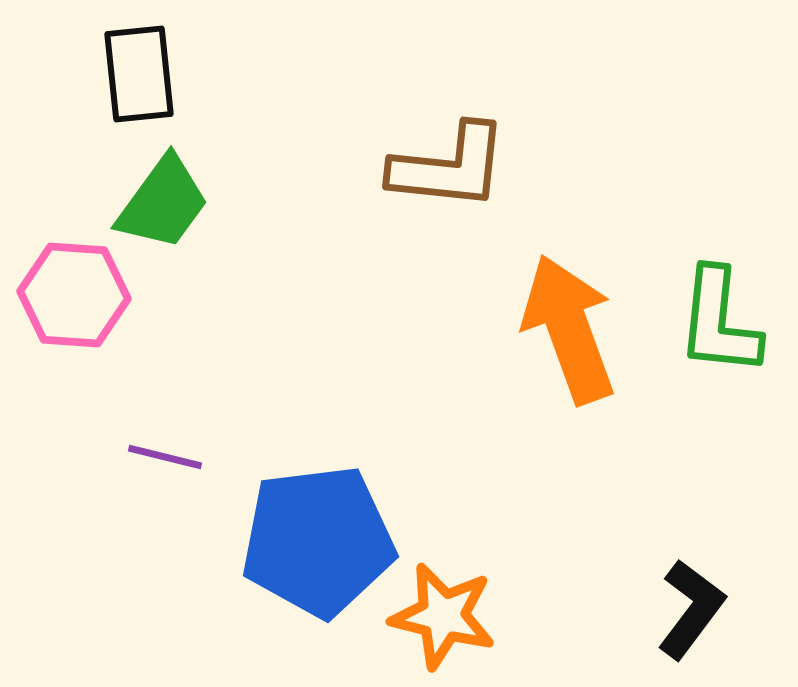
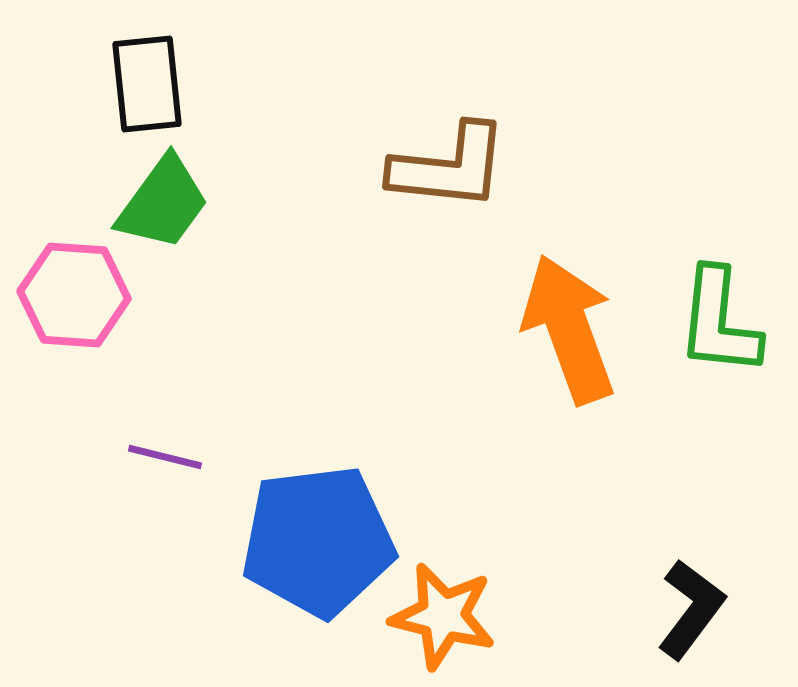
black rectangle: moved 8 px right, 10 px down
